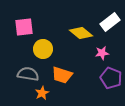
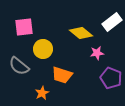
white rectangle: moved 2 px right
pink star: moved 5 px left
gray semicircle: moved 9 px left, 8 px up; rotated 150 degrees counterclockwise
